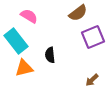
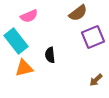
pink semicircle: rotated 126 degrees clockwise
brown arrow: moved 4 px right
